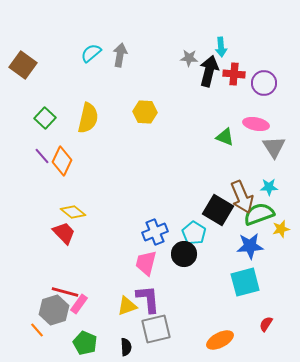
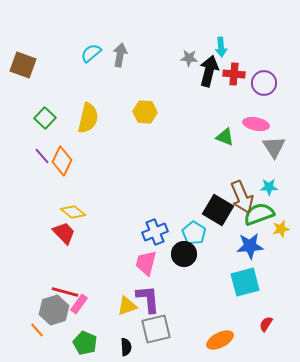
brown square: rotated 16 degrees counterclockwise
